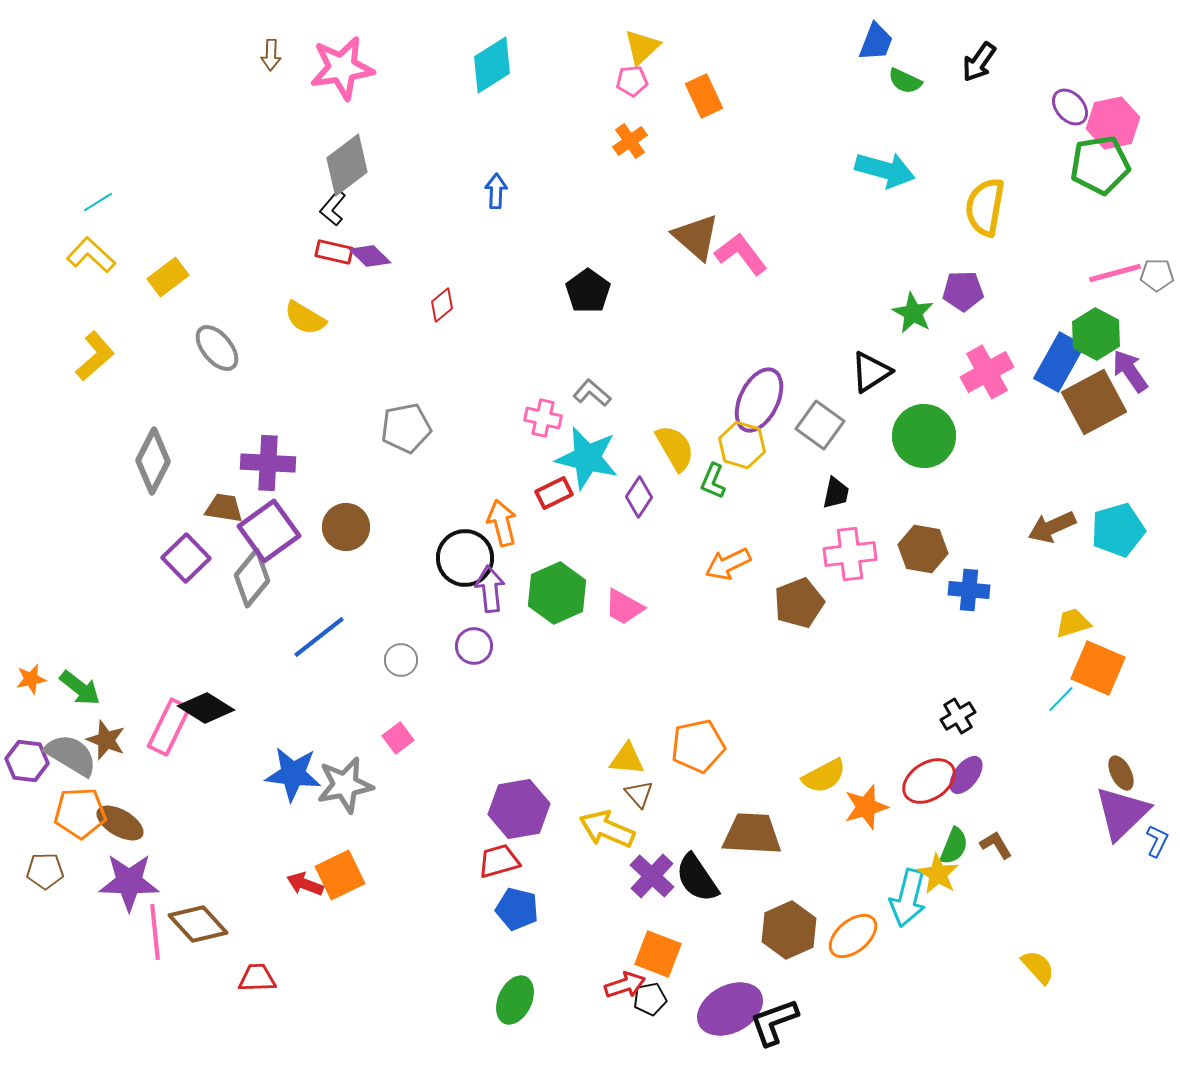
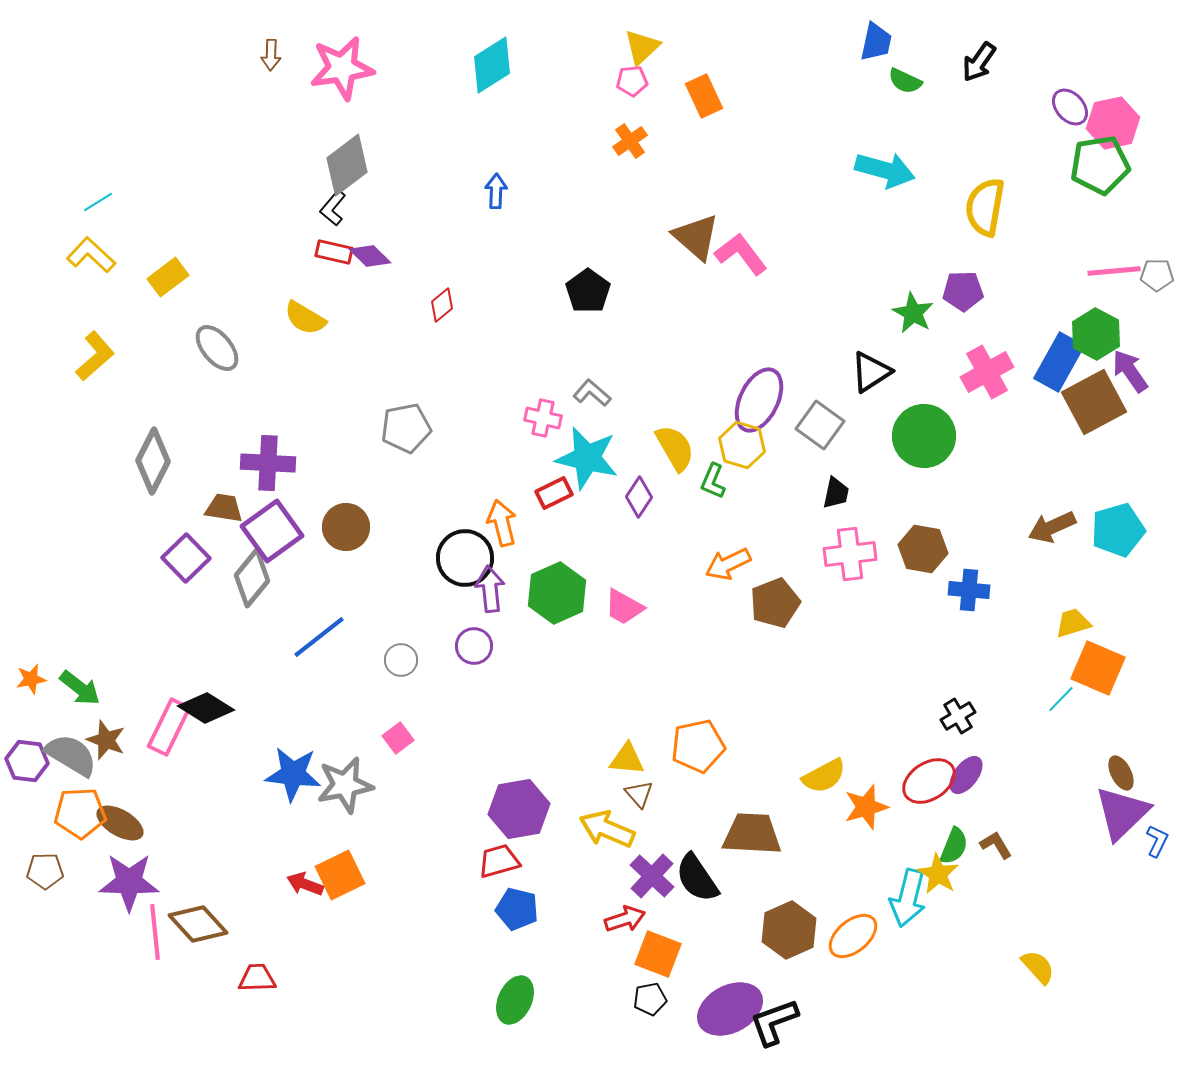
blue trapezoid at (876, 42): rotated 9 degrees counterclockwise
pink line at (1115, 273): moved 1 px left, 2 px up; rotated 10 degrees clockwise
purple square at (269, 531): moved 3 px right
brown pentagon at (799, 603): moved 24 px left
red arrow at (625, 985): moved 66 px up
